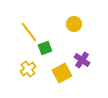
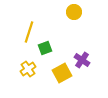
yellow circle: moved 12 px up
yellow line: rotated 55 degrees clockwise
